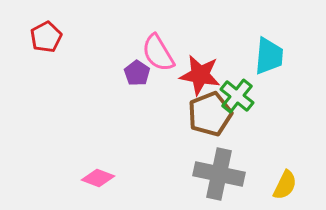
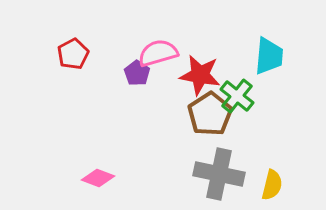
red pentagon: moved 27 px right, 17 px down
pink semicircle: rotated 105 degrees clockwise
brown pentagon: rotated 12 degrees counterclockwise
yellow semicircle: moved 13 px left; rotated 12 degrees counterclockwise
